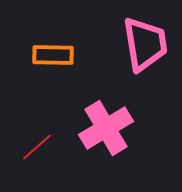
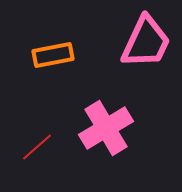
pink trapezoid: moved 1 px right, 2 px up; rotated 34 degrees clockwise
orange rectangle: rotated 12 degrees counterclockwise
